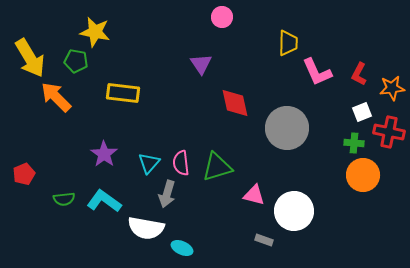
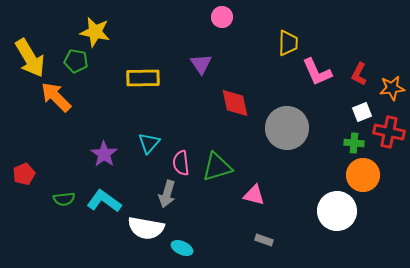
yellow rectangle: moved 20 px right, 15 px up; rotated 8 degrees counterclockwise
cyan triangle: moved 20 px up
white circle: moved 43 px right
